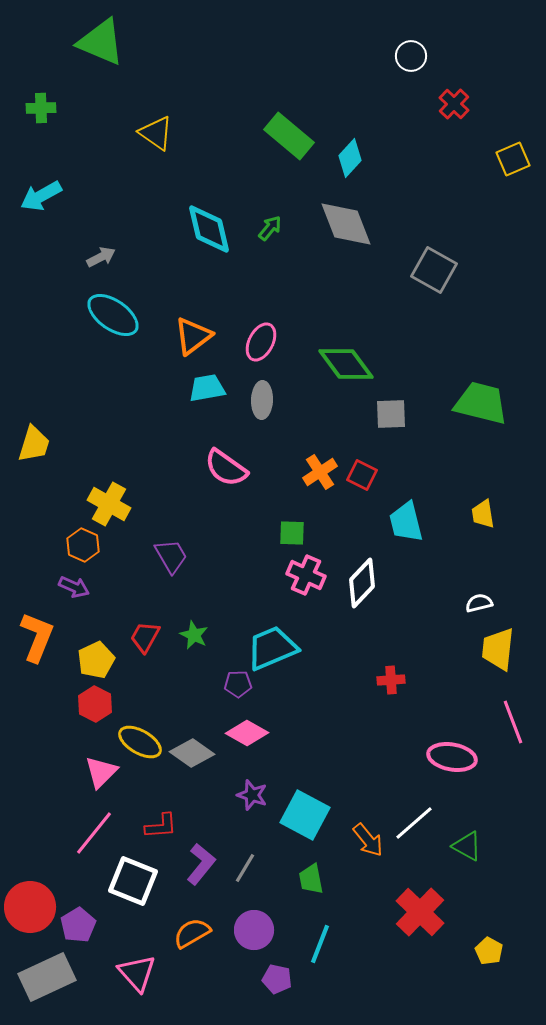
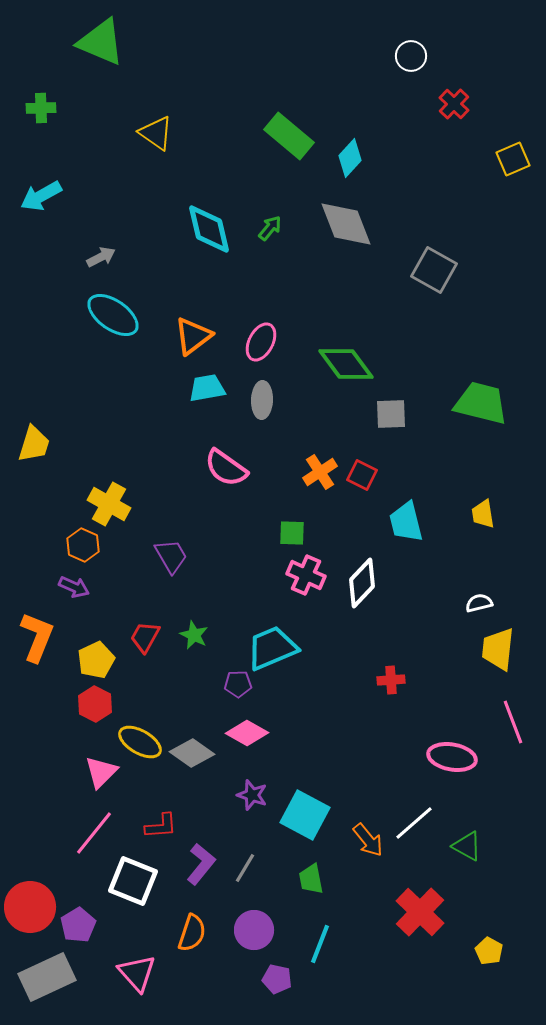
orange semicircle at (192, 933): rotated 138 degrees clockwise
